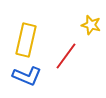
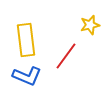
yellow star: moved 1 px left; rotated 30 degrees counterclockwise
yellow rectangle: rotated 20 degrees counterclockwise
